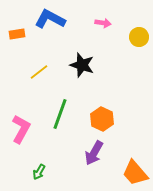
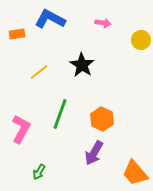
yellow circle: moved 2 px right, 3 px down
black star: rotated 15 degrees clockwise
